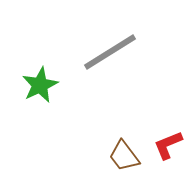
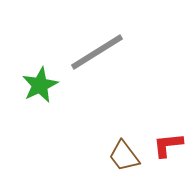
gray line: moved 13 px left
red L-shape: rotated 16 degrees clockwise
